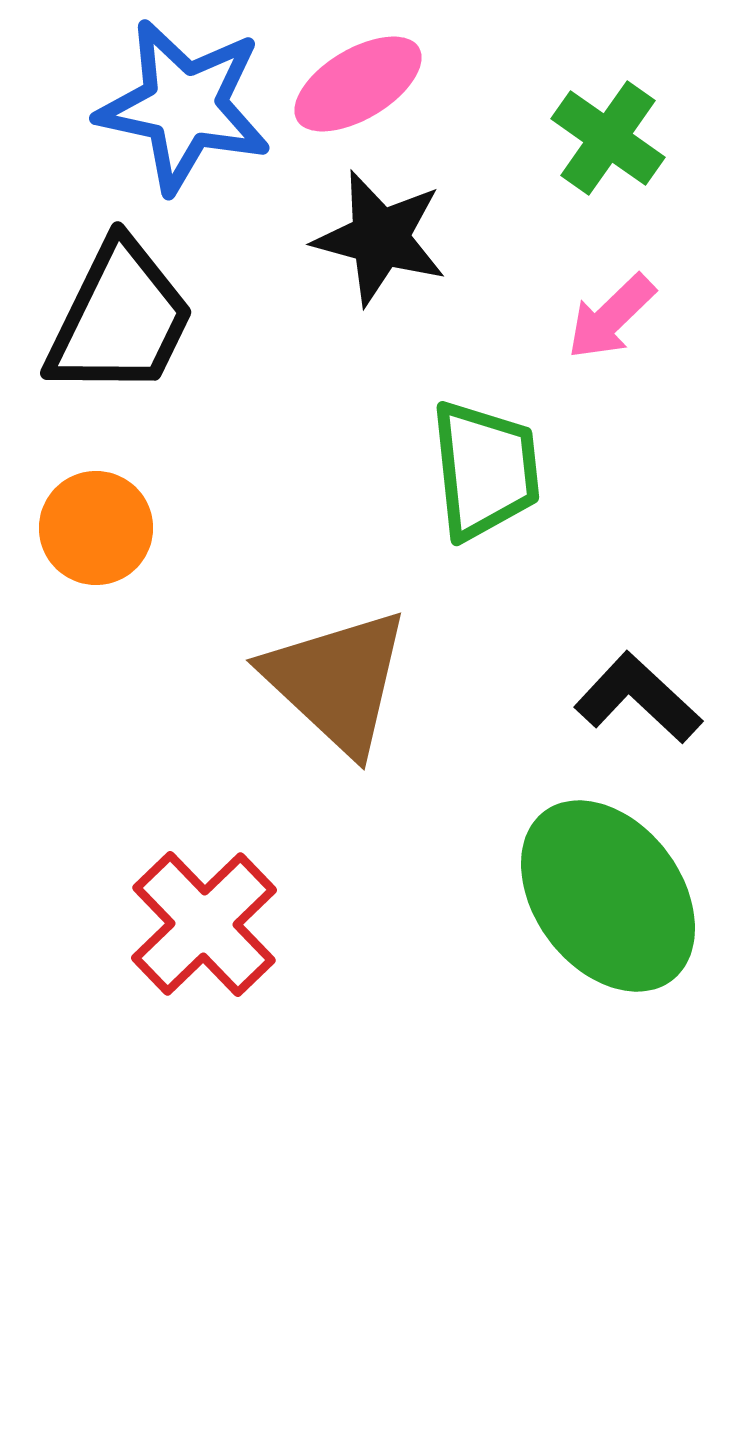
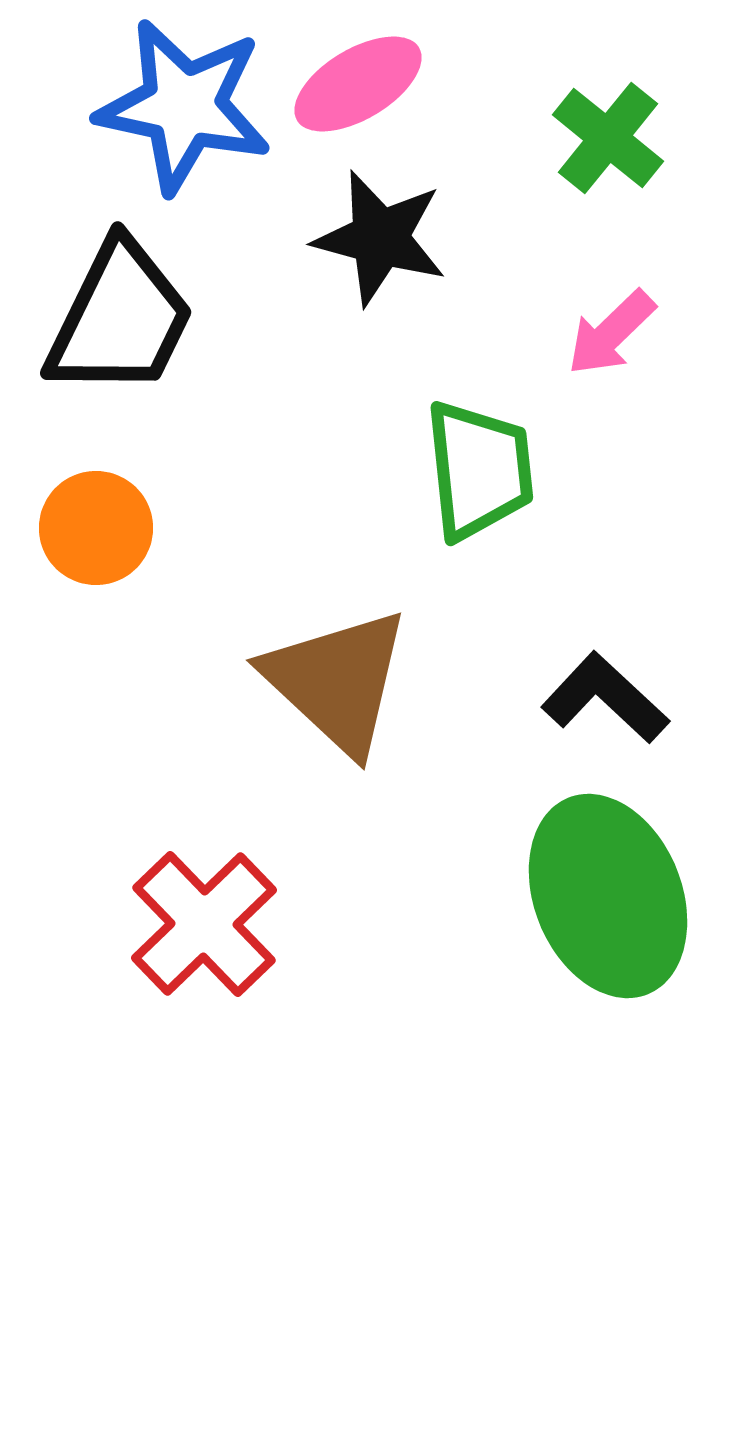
green cross: rotated 4 degrees clockwise
pink arrow: moved 16 px down
green trapezoid: moved 6 px left
black L-shape: moved 33 px left
green ellipse: rotated 15 degrees clockwise
